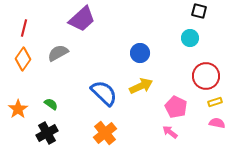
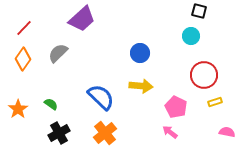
red line: rotated 30 degrees clockwise
cyan circle: moved 1 px right, 2 px up
gray semicircle: rotated 15 degrees counterclockwise
red circle: moved 2 px left, 1 px up
yellow arrow: rotated 30 degrees clockwise
blue semicircle: moved 3 px left, 4 px down
pink semicircle: moved 10 px right, 9 px down
black cross: moved 12 px right
